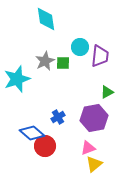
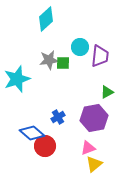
cyan diamond: rotated 55 degrees clockwise
gray star: moved 4 px right, 1 px up; rotated 18 degrees clockwise
